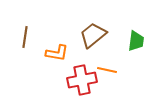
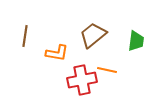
brown line: moved 1 px up
